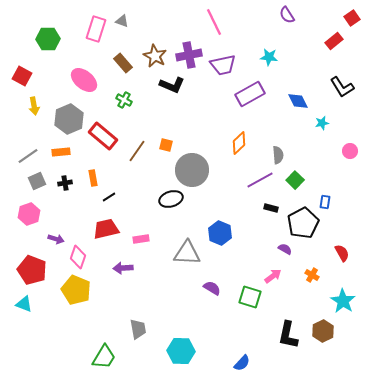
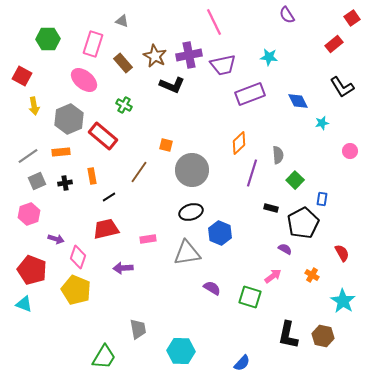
pink rectangle at (96, 29): moved 3 px left, 15 px down
red rectangle at (334, 41): moved 3 px down
purple rectangle at (250, 94): rotated 8 degrees clockwise
green cross at (124, 100): moved 5 px down
brown line at (137, 151): moved 2 px right, 21 px down
orange rectangle at (93, 178): moved 1 px left, 2 px up
purple line at (260, 180): moved 8 px left, 7 px up; rotated 44 degrees counterclockwise
black ellipse at (171, 199): moved 20 px right, 13 px down
blue rectangle at (325, 202): moved 3 px left, 3 px up
pink rectangle at (141, 239): moved 7 px right
gray triangle at (187, 253): rotated 12 degrees counterclockwise
brown hexagon at (323, 331): moved 5 px down; rotated 20 degrees counterclockwise
